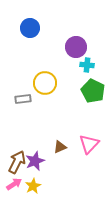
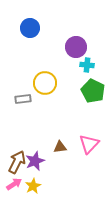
brown triangle: rotated 16 degrees clockwise
